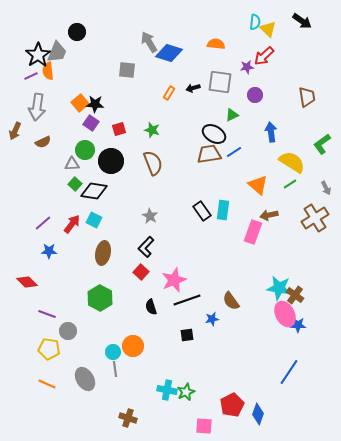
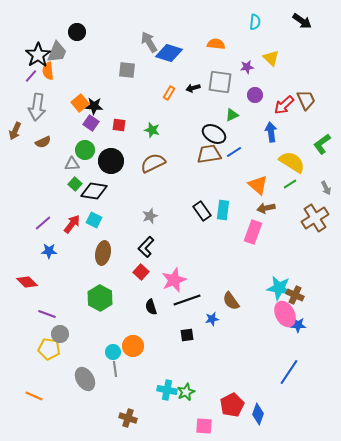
yellow triangle at (268, 29): moved 3 px right, 29 px down
red arrow at (264, 56): moved 20 px right, 49 px down
purple line at (31, 76): rotated 24 degrees counterclockwise
brown trapezoid at (307, 97): moved 1 px left, 3 px down; rotated 15 degrees counterclockwise
black star at (95, 104): moved 1 px left, 2 px down
red square at (119, 129): moved 4 px up; rotated 24 degrees clockwise
brown semicircle at (153, 163): rotated 95 degrees counterclockwise
brown arrow at (269, 215): moved 3 px left, 7 px up
gray star at (150, 216): rotated 21 degrees clockwise
brown cross at (295, 295): rotated 12 degrees counterclockwise
gray circle at (68, 331): moved 8 px left, 3 px down
orange line at (47, 384): moved 13 px left, 12 px down
